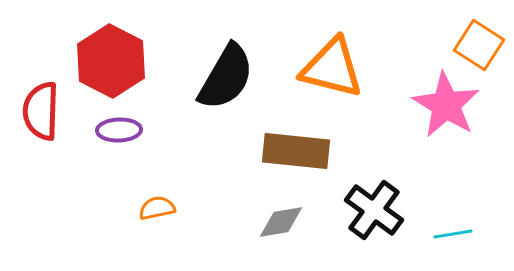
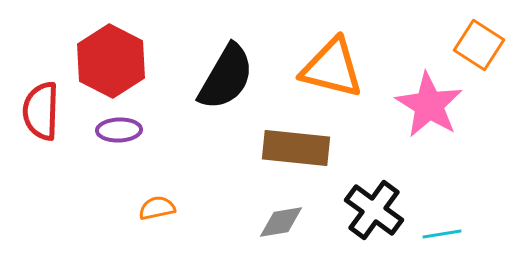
pink star: moved 17 px left
brown rectangle: moved 3 px up
cyan line: moved 11 px left
